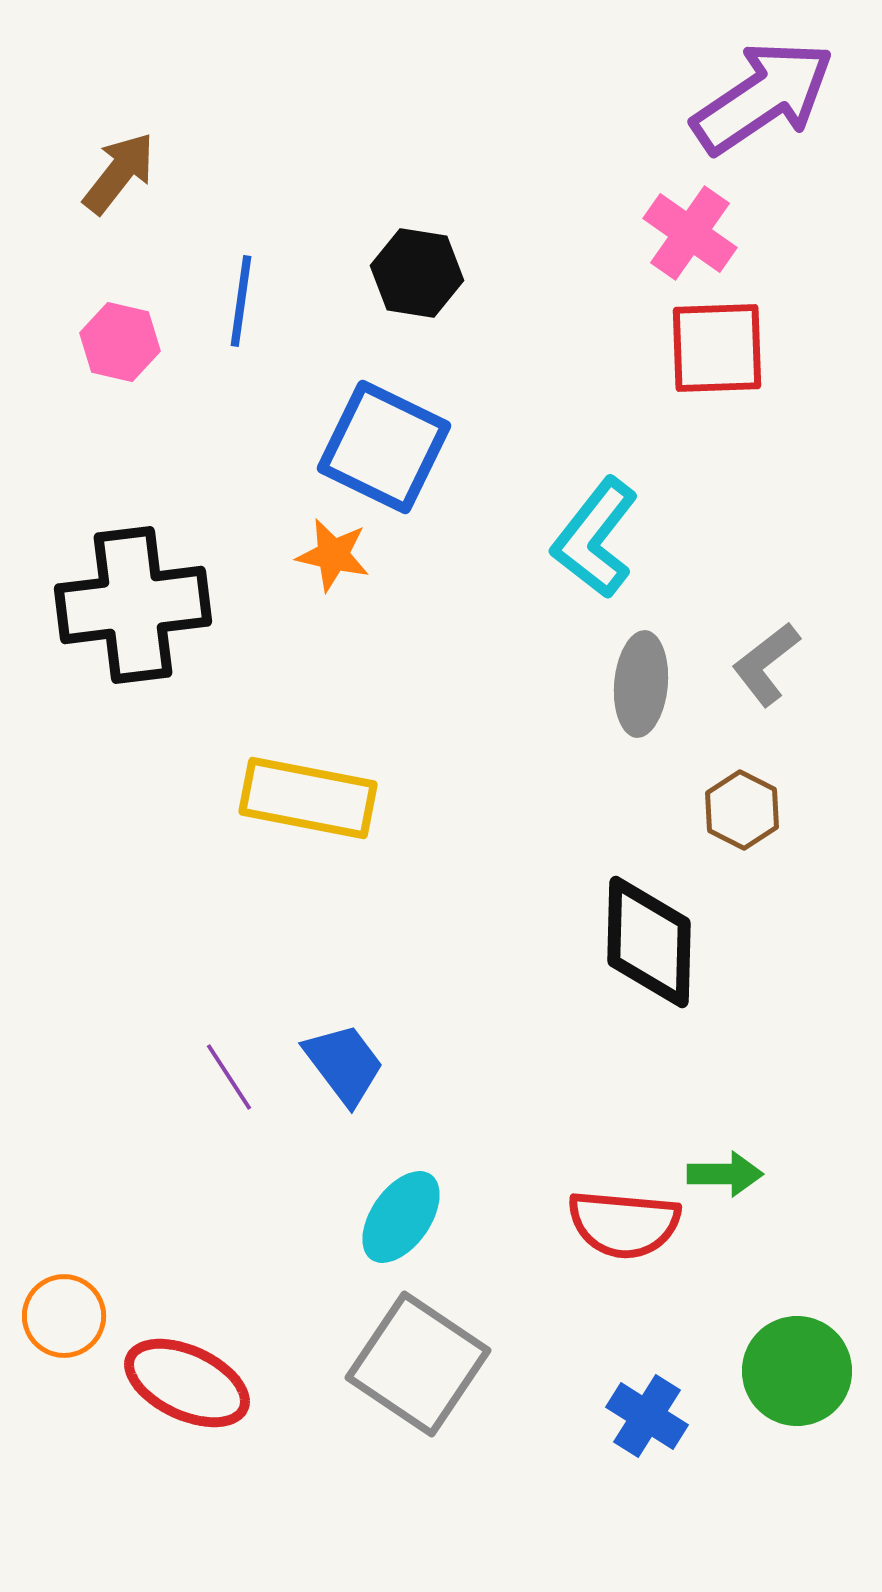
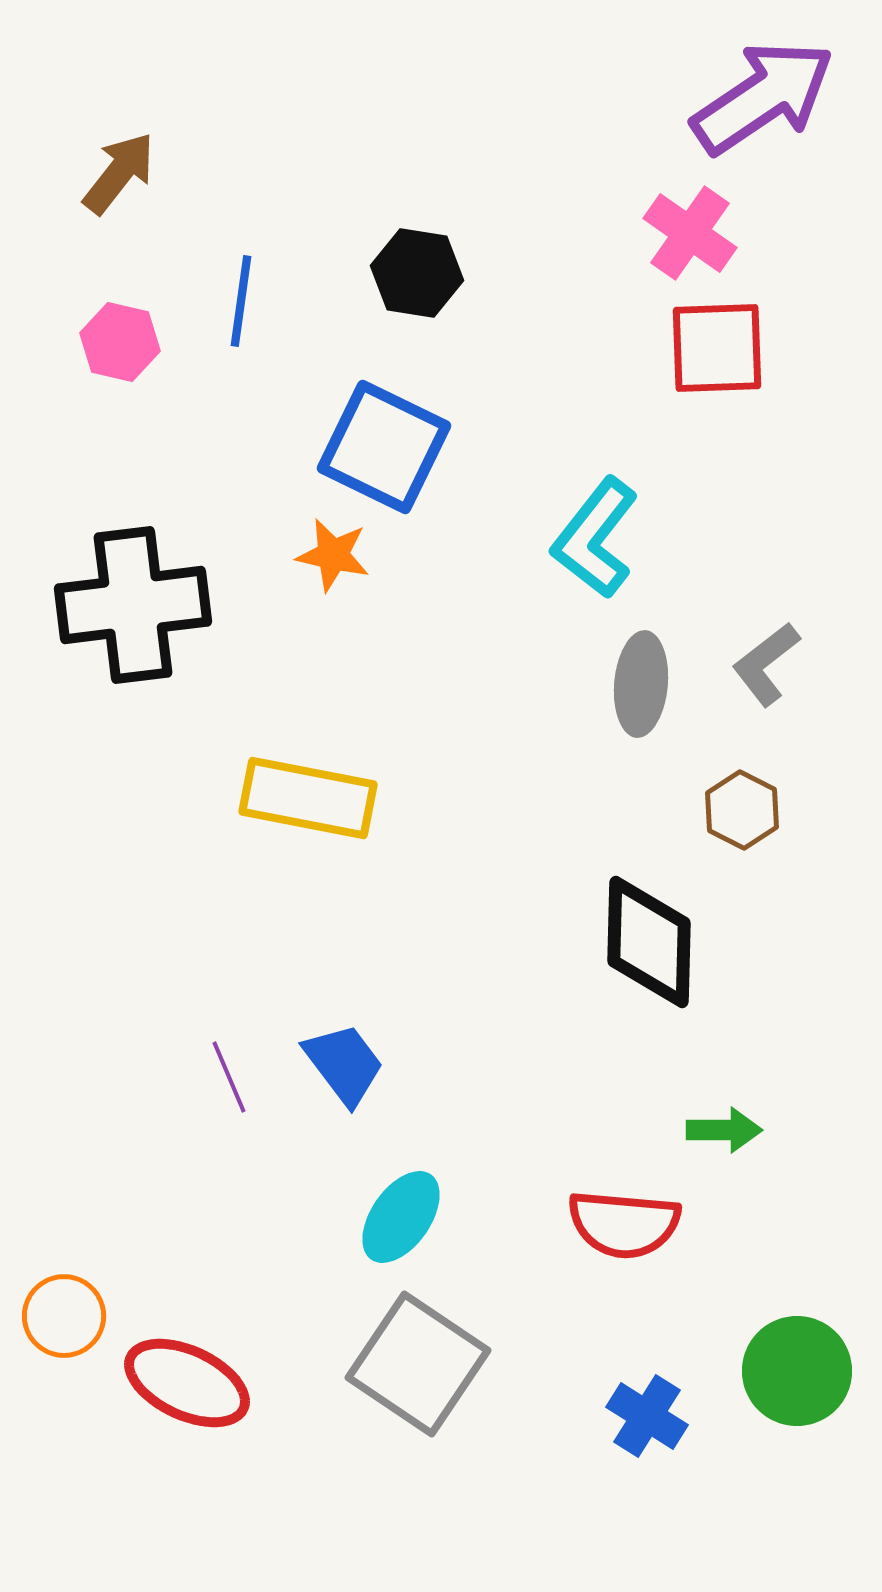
purple line: rotated 10 degrees clockwise
green arrow: moved 1 px left, 44 px up
